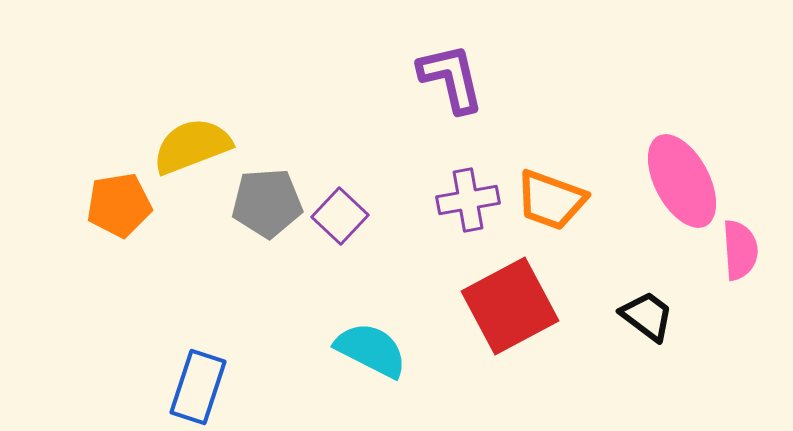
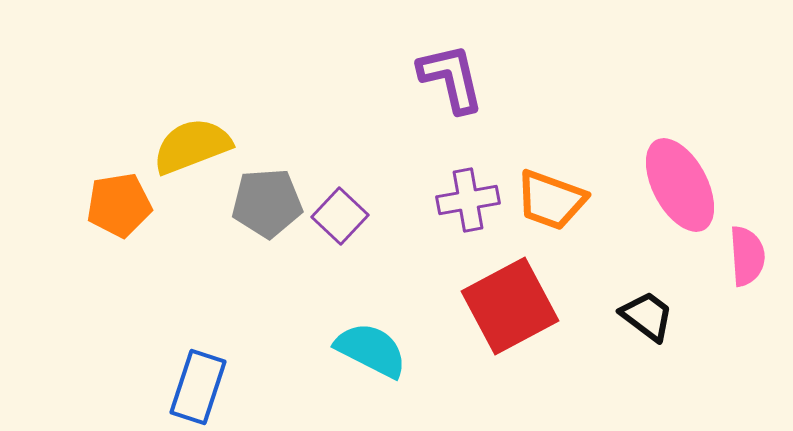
pink ellipse: moved 2 px left, 4 px down
pink semicircle: moved 7 px right, 6 px down
